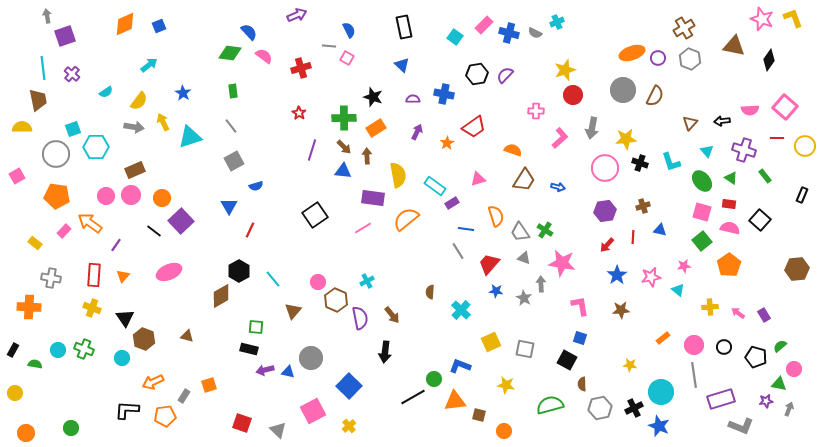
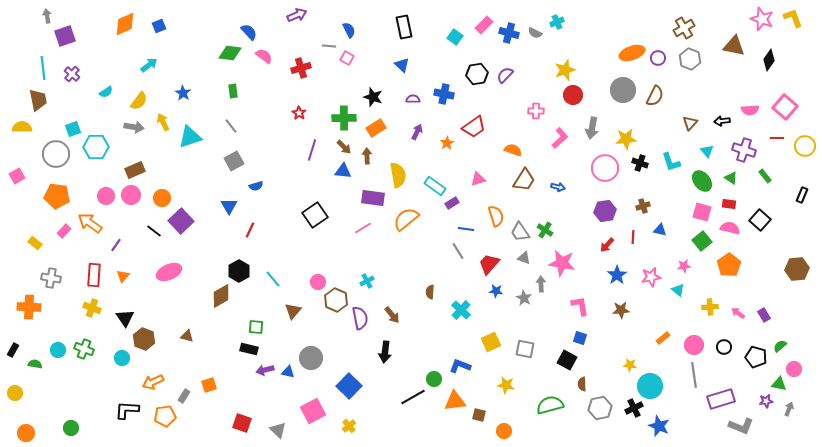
cyan circle at (661, 392): moved 11 px left, 6 px up
